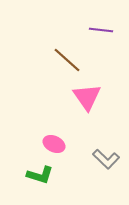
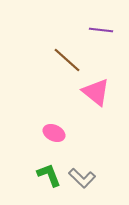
pink triangle: moved 9 px right, 5 px up; rotated 16 degrees counterclockwise
pink ellipse: moved 11 px up
gray L-shape: moved 24 px left, 19 px down
green L-shape: moved 9 px right; rotated 128 degrees counterclockwise
